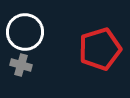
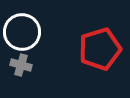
white circle: moved 3 px left
